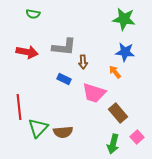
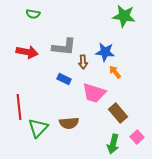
green star: moved 3 px up
blue star: moved 20 px left
brown semicircle: moved 6 px right, 9 px up
